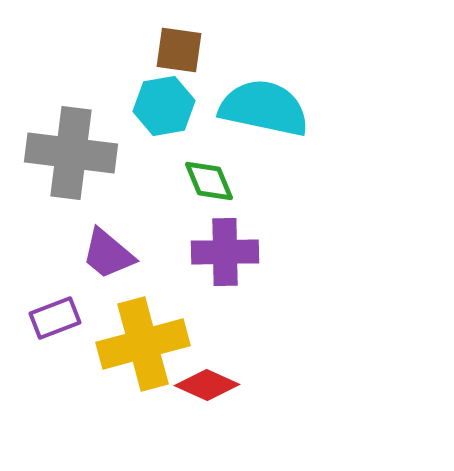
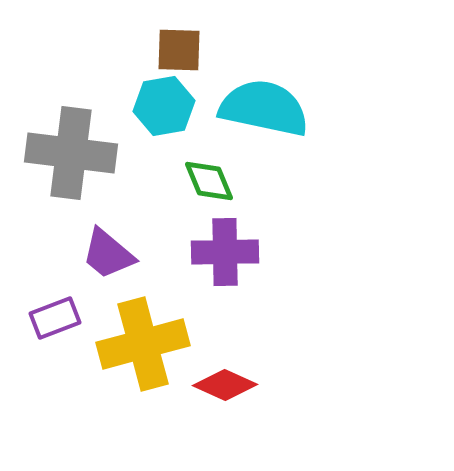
brown square: rotated 6 degrees counterclockwise
red diamond: moved 18 px right
